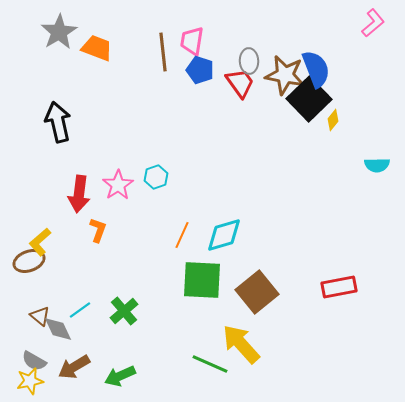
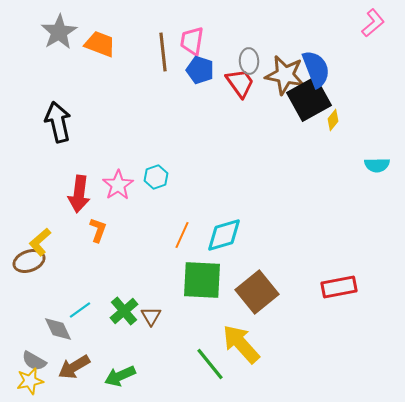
orange trapezoid: moved 3 px right, 4 px up
black square: rotated 15 degrees clockwise
brown triangle: moved 111 px right; rotated 20 degrees clockwise
green line: rotated 27 degrees clockwise
